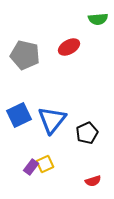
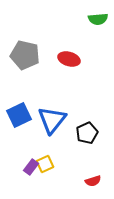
red ellipse: moved 12 px down; rotated 45 degrees clockwise
